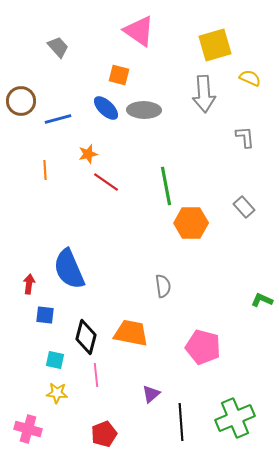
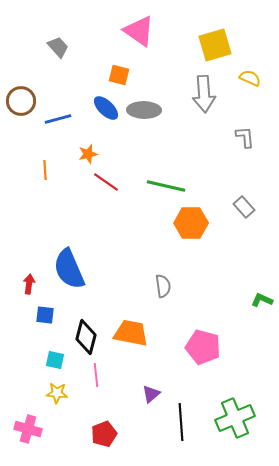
green line: rotated 66 degrees counterclockwise
